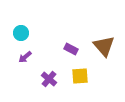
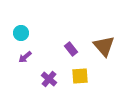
purple rectangle: rotated 24 degrees clockwise
